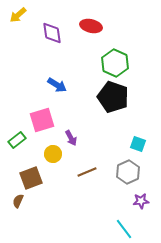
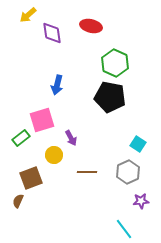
yellow arrow: moved 10 px right
blue arrow: rotated 72 degrees clockwise
black pentagon: moved 3 px left; rotated 8 degrees counterclockwise
green rectangle: moved 4 px right, 2 px up
cyan square: rotated 14 degrees clockwise
yellow circle: moved 1 px right, 1 px down
brown line: rotated 24 degrees clockwise
